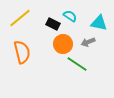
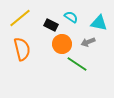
cyan semicircle: moved 1 px right, 1 px down
black rectangle: moved 2 px left, 1 px down
orange circle: moved 1 px left
orange semicircle: moved 3 px up
